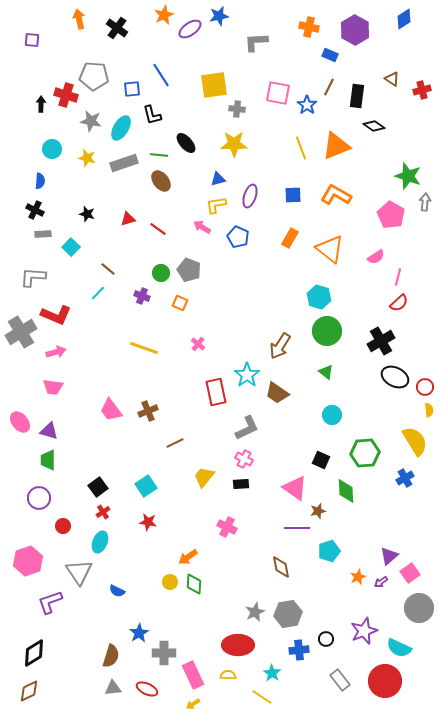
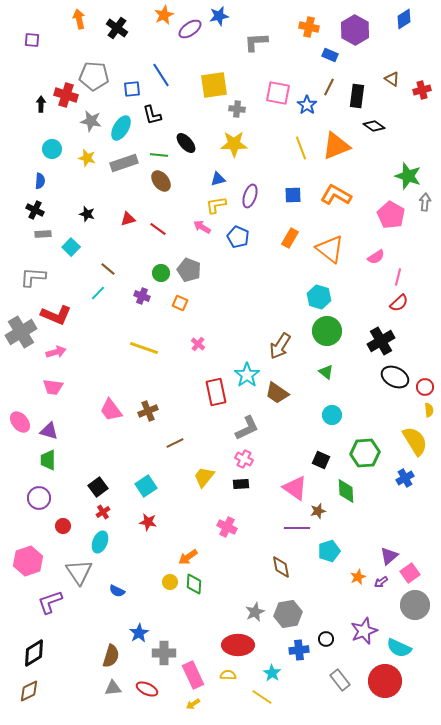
gray circle at (419, 608): moved 4 px left, 3 px up
